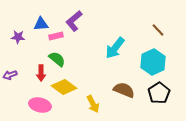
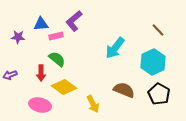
black pentagon: moved 1 px down; rotated 10 degrees counterclockwise
